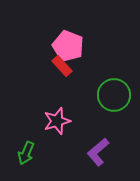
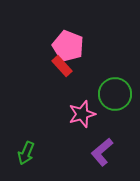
green circle: moved 1 px right, 1 px up
pink star: moved 25 px right, 7 px up
purple L-shape: moved 4 px right
